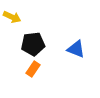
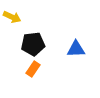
blue triangle: rotated 24 degrees counterclockwise
